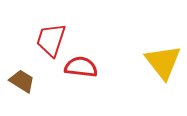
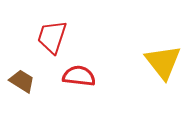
red trapezoid: moved 1 px right, 3 px up
red semicircle: moved 2 px left, 9 px down
